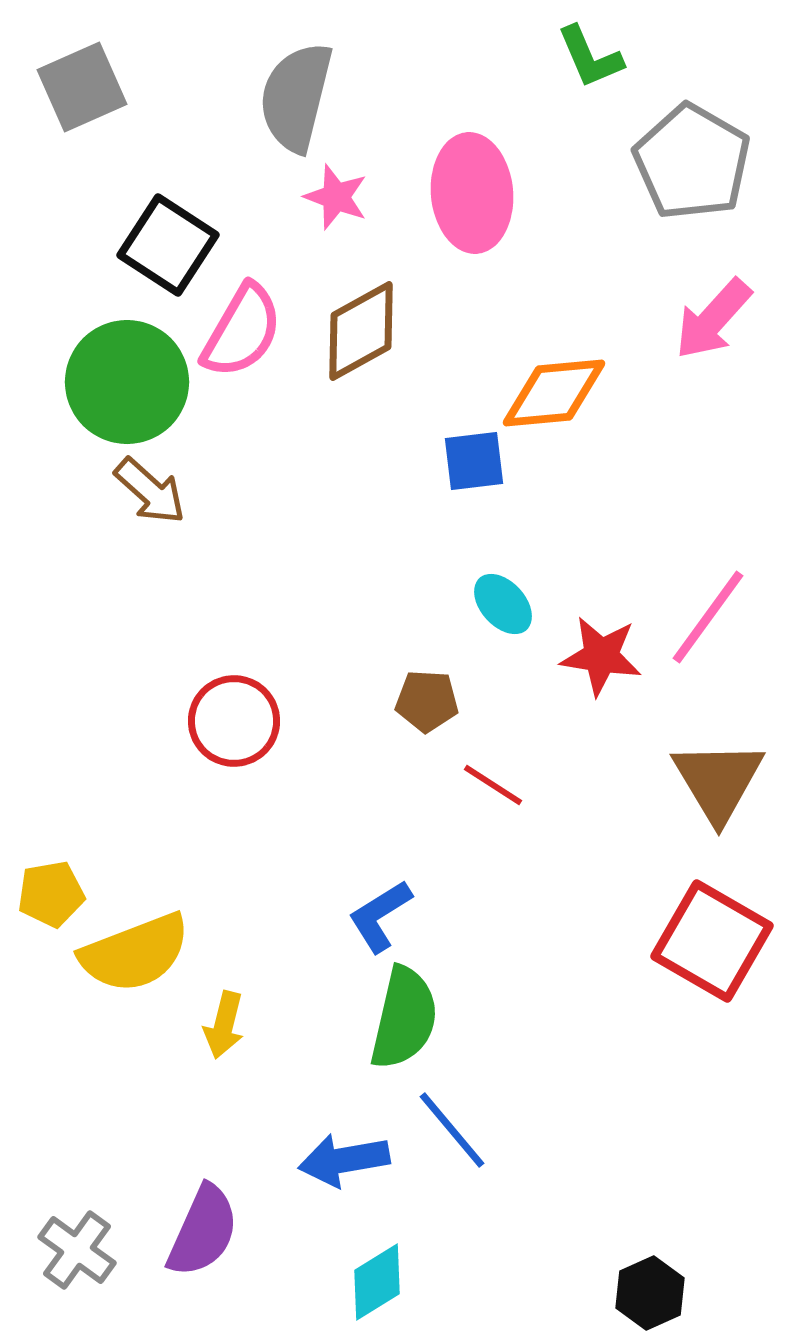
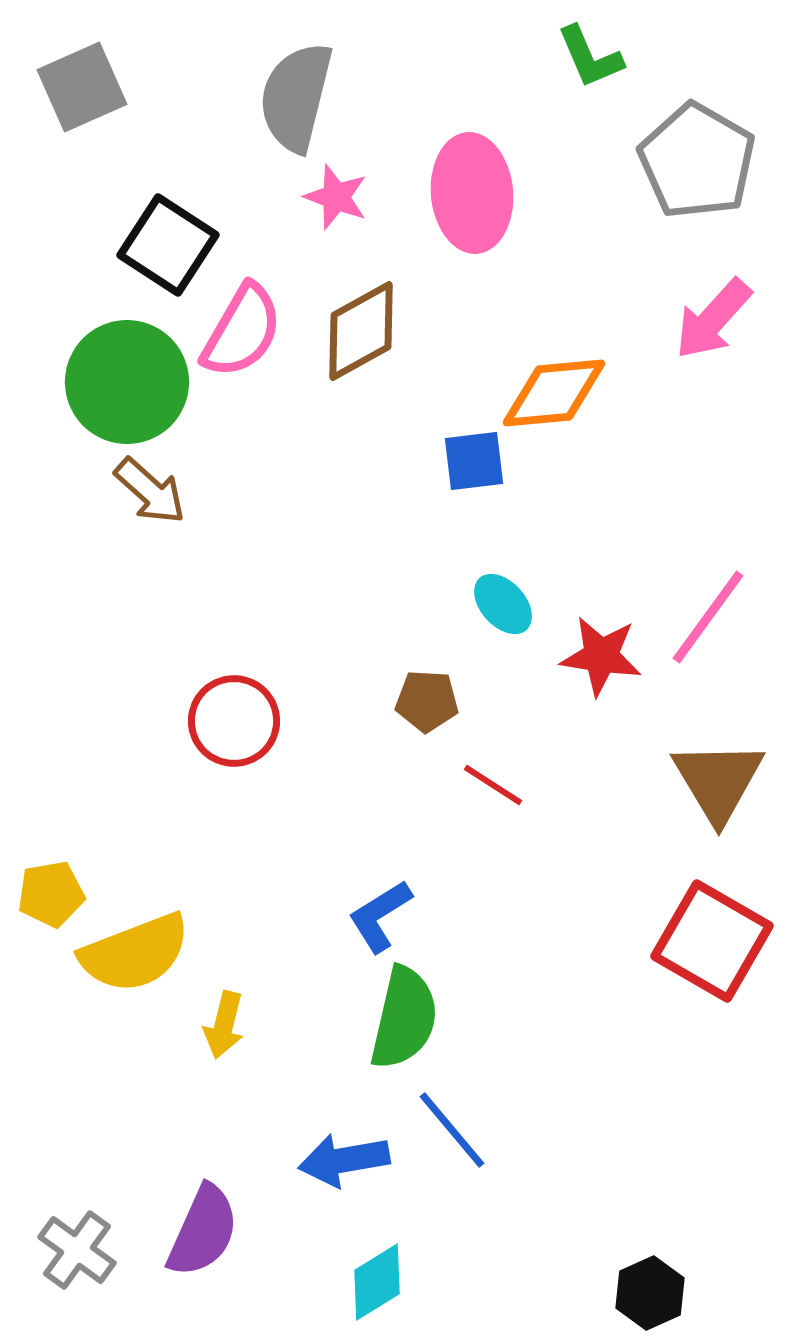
gray pentagon: moved 5 px right, 1 px up
